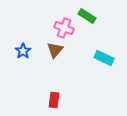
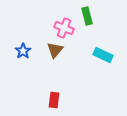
green rectangle: rotated 42 degrees clockwise
cyan rectangle: moved 1 px left, 3 px up
